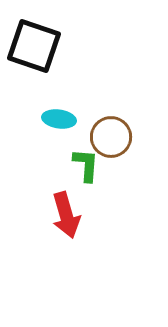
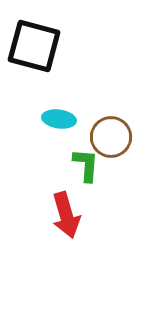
black square: rotated 4 degrees counterclockwise
